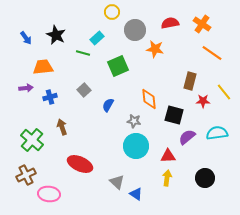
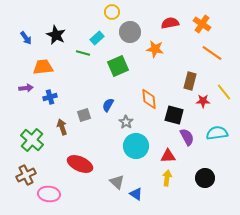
gray circle: moved 5 px left, 2 px down
gray square: moved 25 px down; rotated 24 degrees clockwise
gray star: moved 8 px left, 1 px down; rotated 24 degrees clockwise
purple semicircle: rotated 102 degrees clockwise
